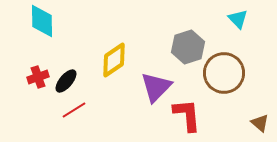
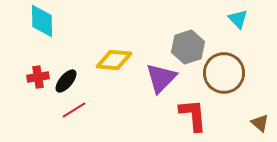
yellow diamond: rotated 39 degrees clockwise
red cross: rotated 10 degrees clockwise
purple triangle: moved 5 px right, 9 px up
red L-shape: moved 6 px right
